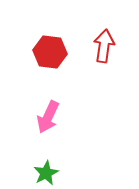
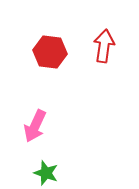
pink arrow: moved 13 px left, 9 px down
green star: rotated 25 degrees counterclockwise
